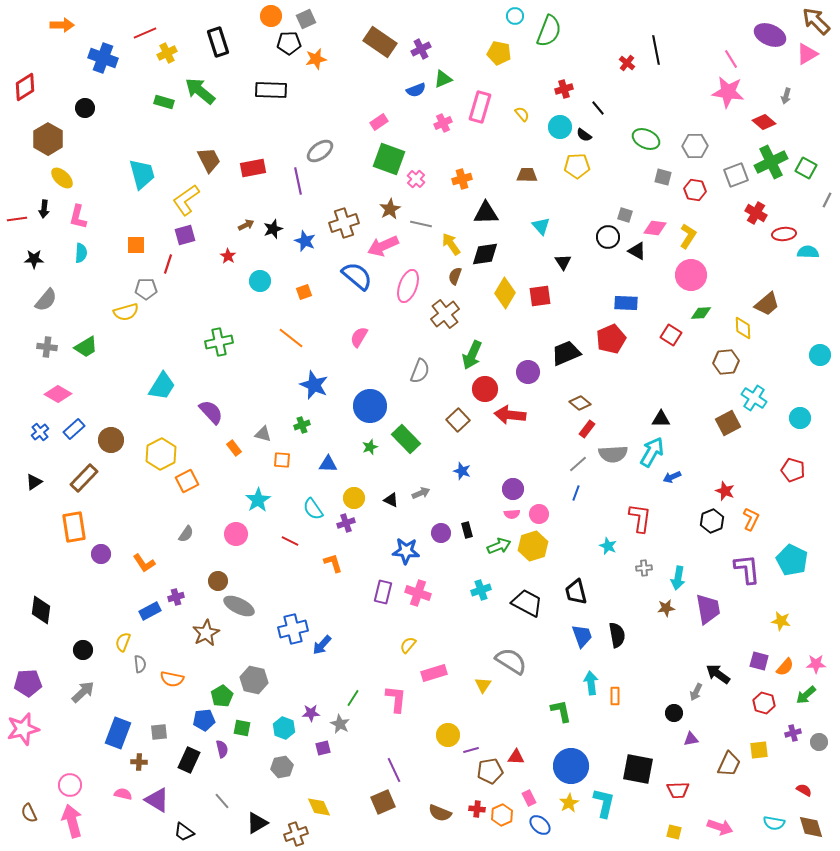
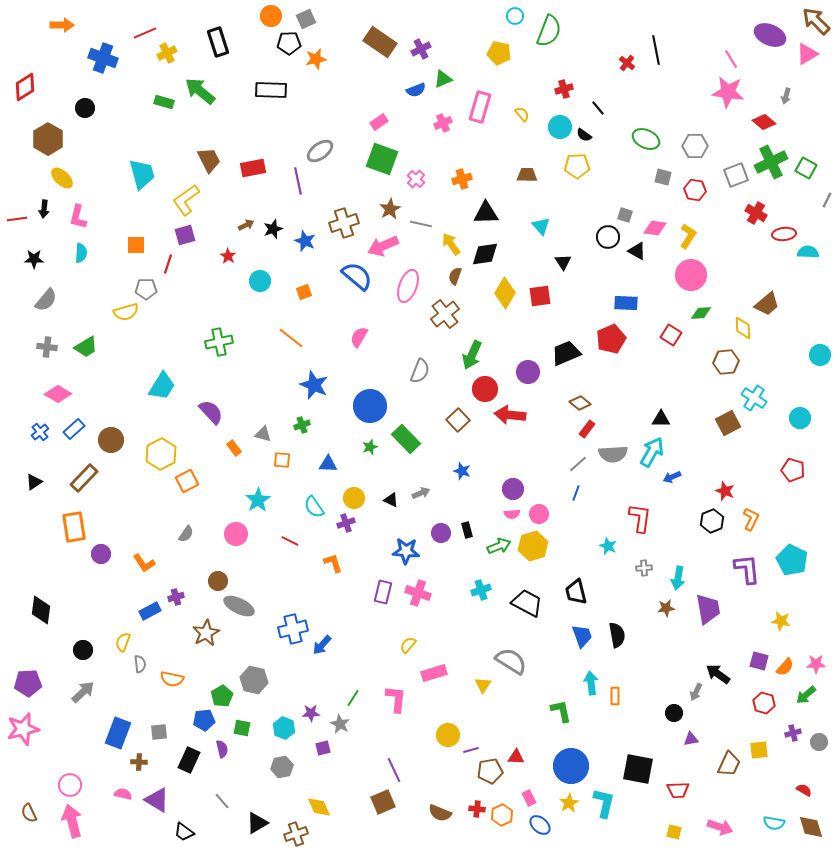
green square at (389, 159): moved 7 px left
cyan semicircle at (313, 509): moved 1 px right, 2 px up
